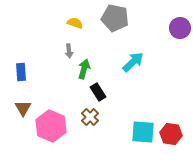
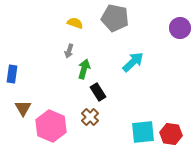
gray arrow: rotated 24 degrees clockwise
blue rectangle: moved 9 px left, 2 px down; rotated 12 degrees clockwise
cyan square: rotated 10 degrees counterclockwise
